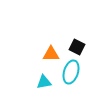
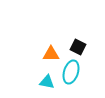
black square: moved 1 px right
cyan triangle: moved 3 px right; rotated 21 degrees clockwise
